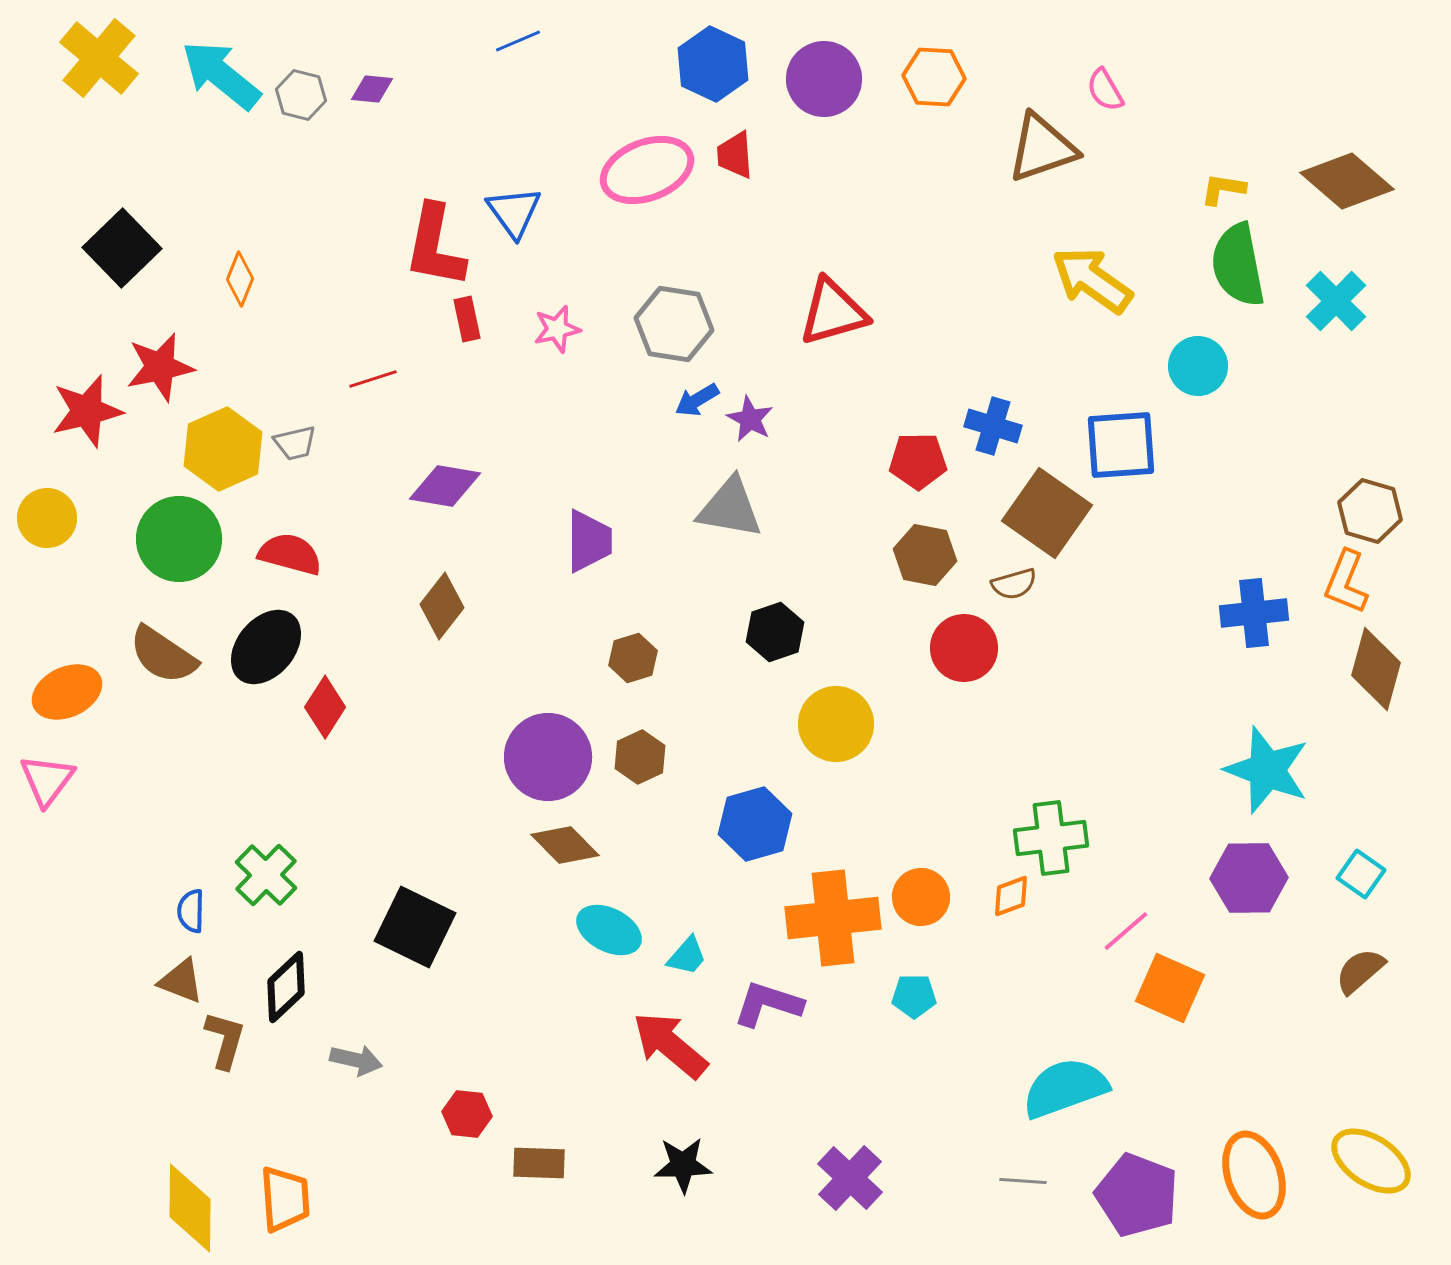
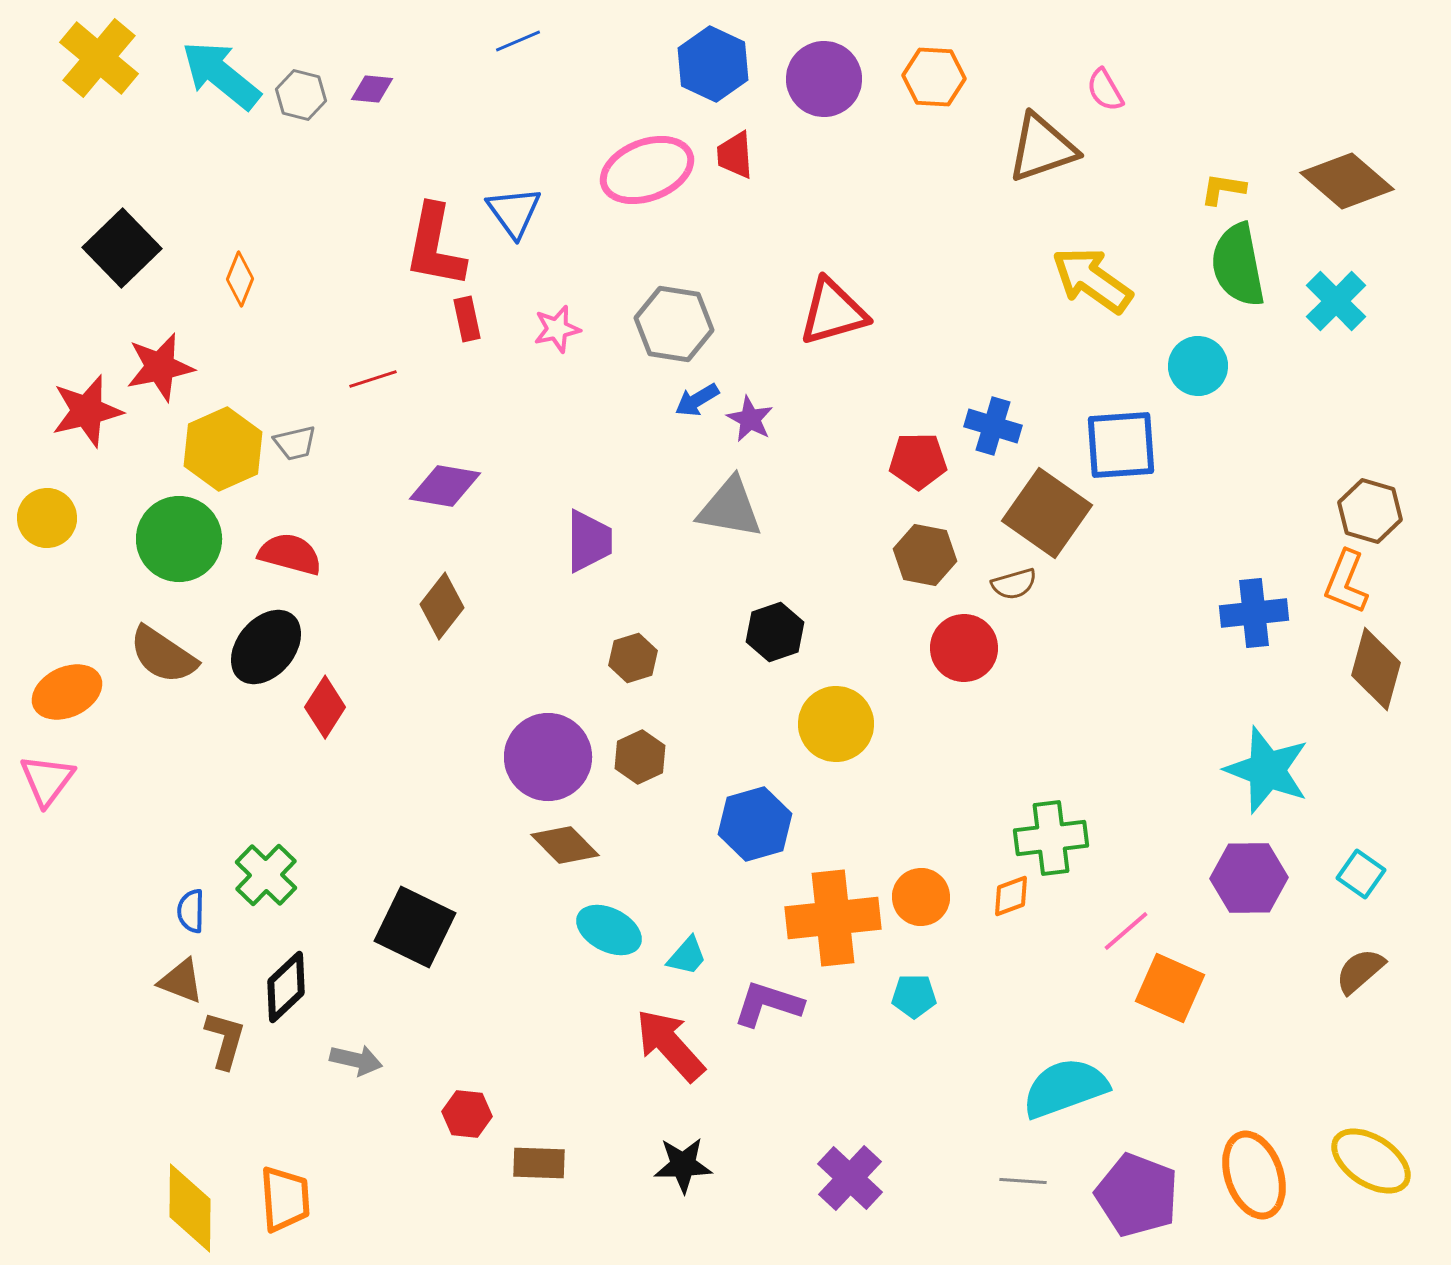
red arrow at (670, 1045): rotated 8 degrees clockwise
